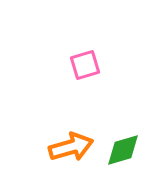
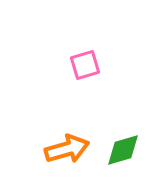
orange arrow: moved 4 px left, 2 px down
